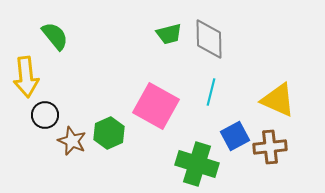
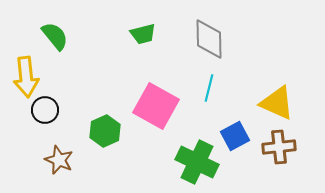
green trapezoid: moved 26 px left
cyan line: moved 2 px left, 4 px up
yellow triangle: moved 1 px left, 3 px down
black circle: moved 5 px up
green hexagon: moved 4 px left, 2 px up
brown star: moved 13 px left, 19 px down
brown cross: moved 9 px right
green cross: moved 2 px up; rotated 9 degrees clockwise
